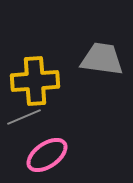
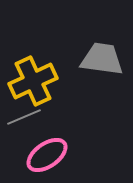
yellow cross: moved 2 px left; rotated 21 degrees counterclockwise
